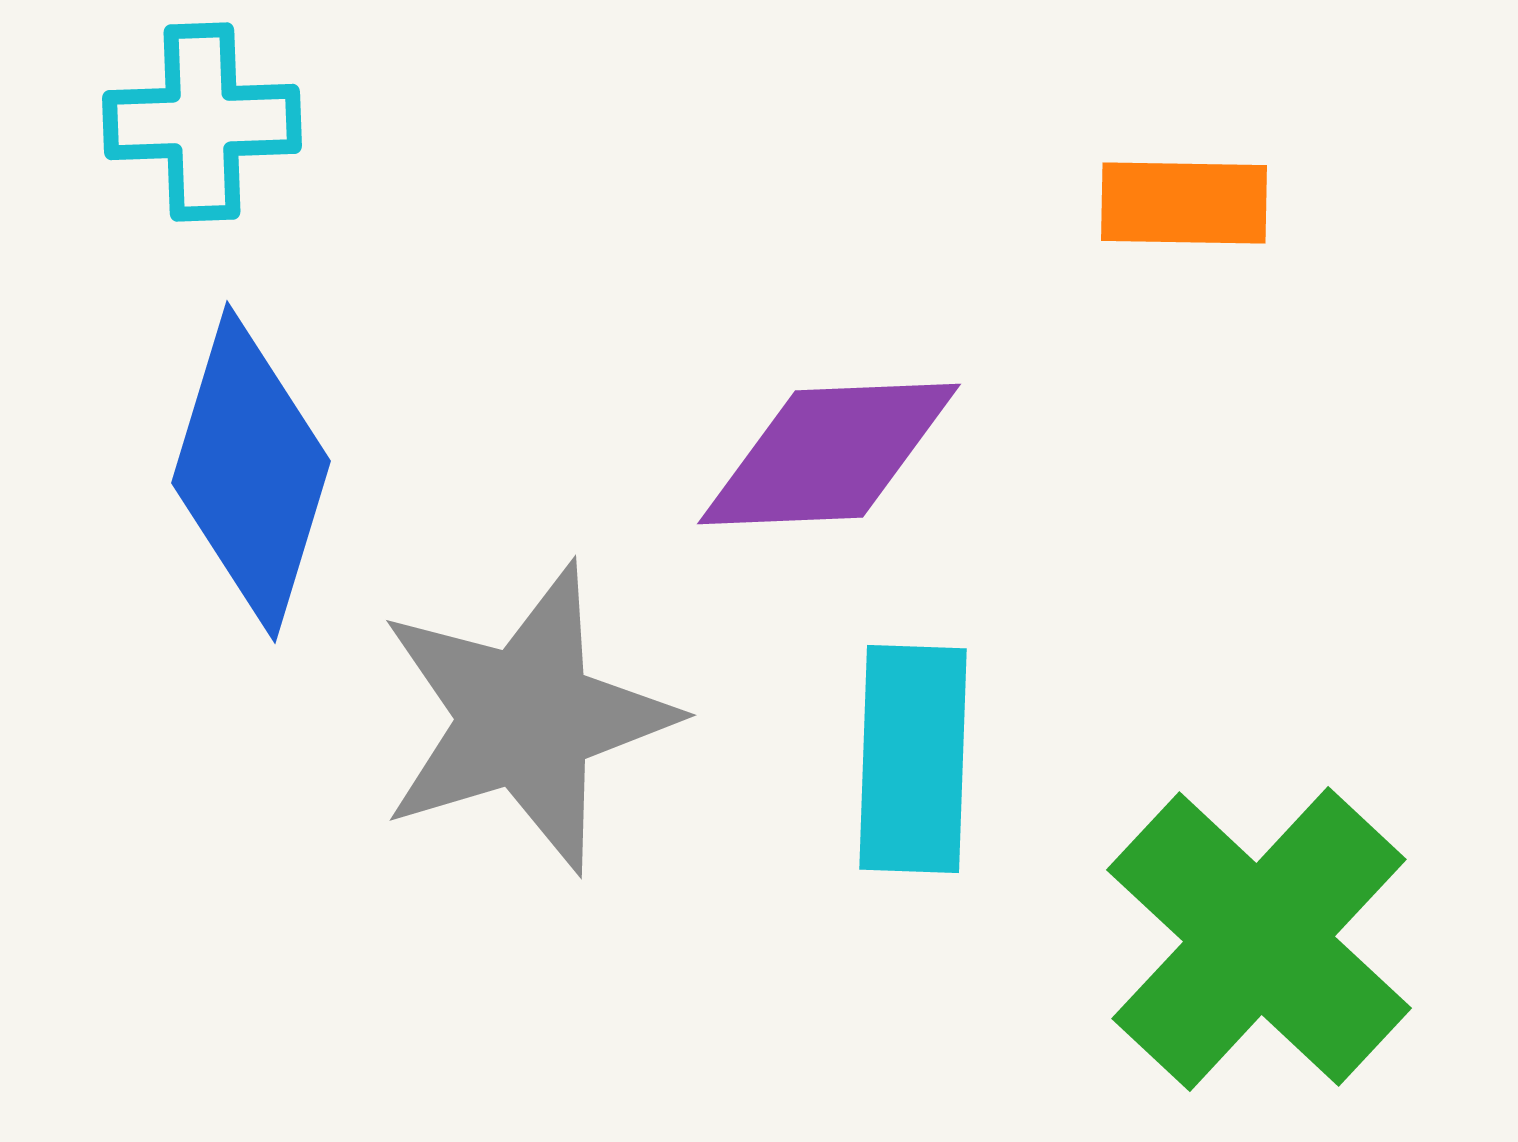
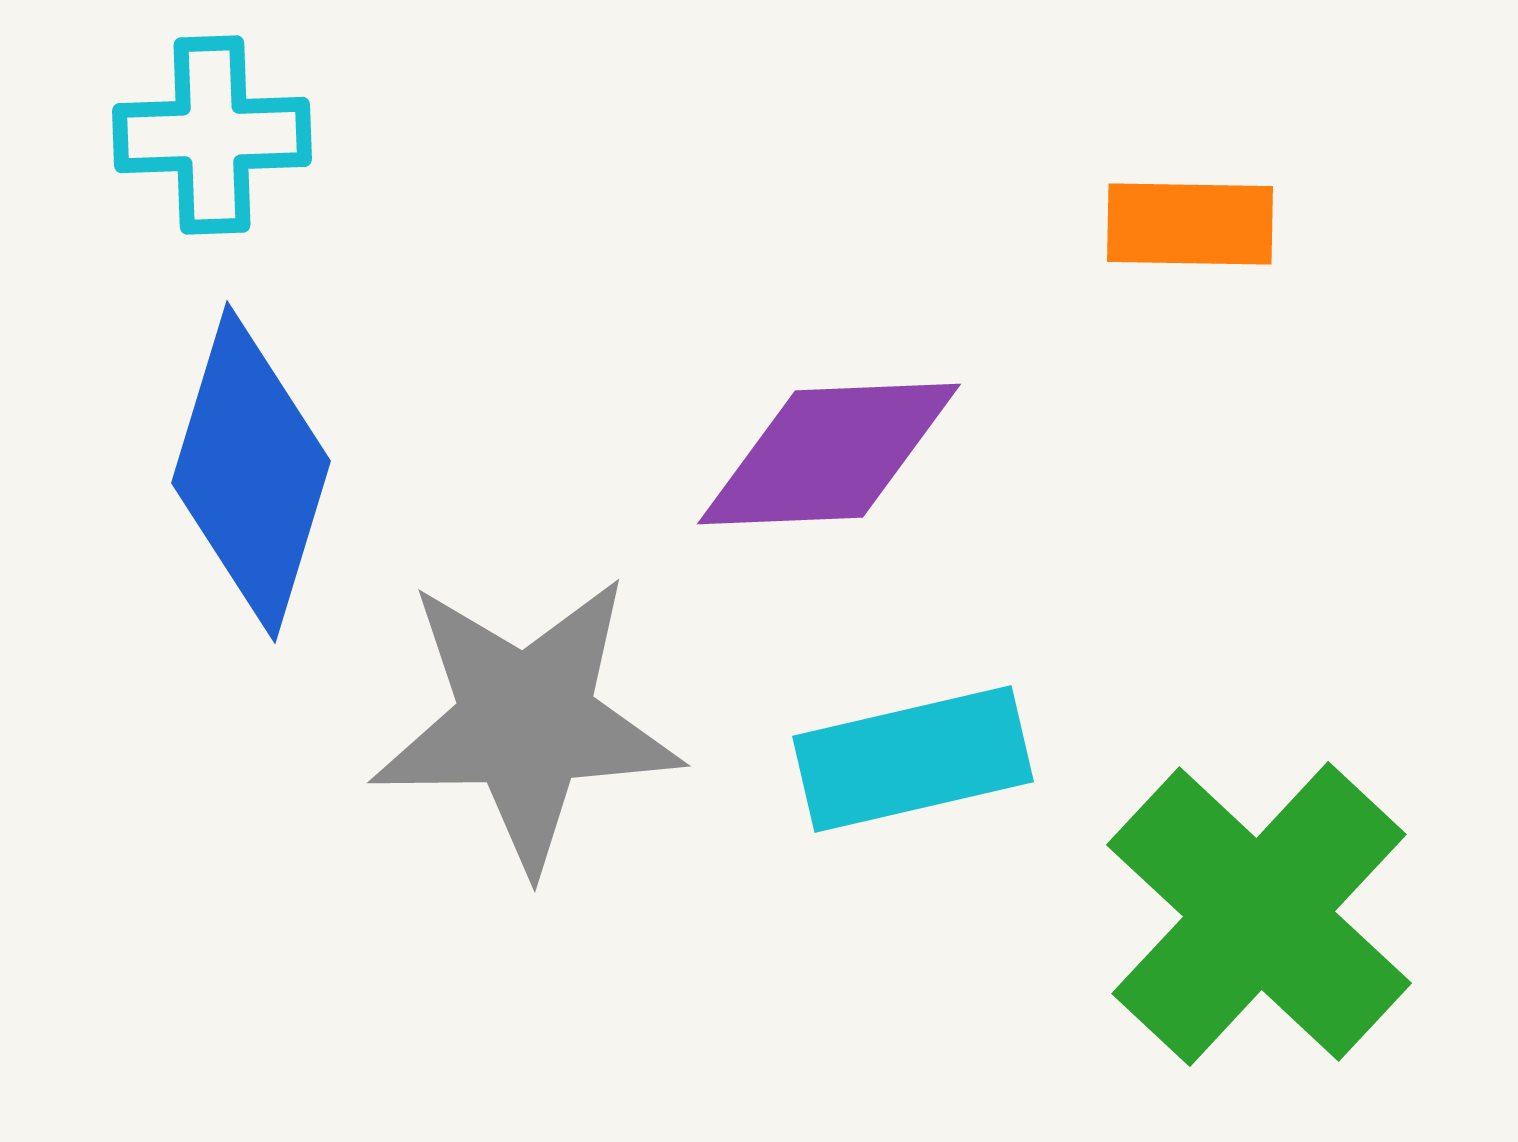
cyan cross: moved 10 px right, 13 px down
orange rectangle: moved 6 px right, 21 px down
gray star: moved 4 px down; rotated 16 degrees clockwise
cyan rectangle: rotated 75 degrees clockwise
green cross: moved 25 px up
